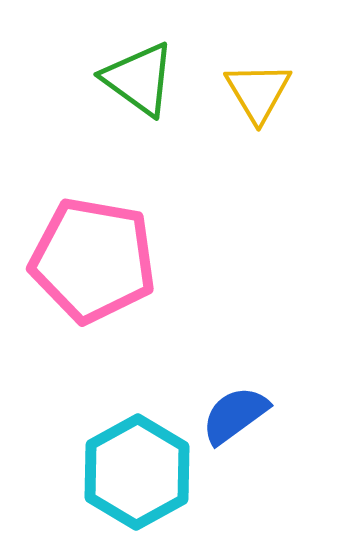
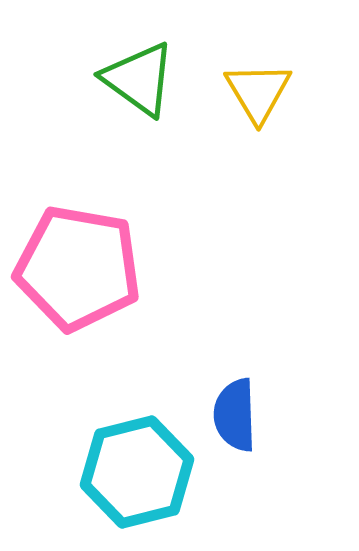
pink pentagon: moved 15 px left, 8 px down
blue semicircle: rotated 56 degrees counterclockwise
cyan hexagon: rotated 15 degrees clockwise
